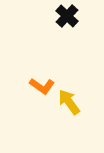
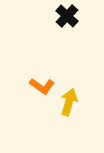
yellow arrow: rotated 52 degrees clockwise
